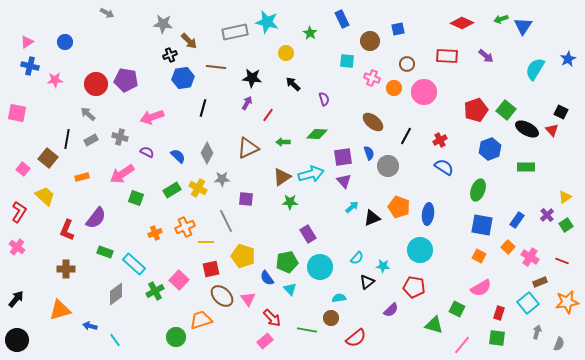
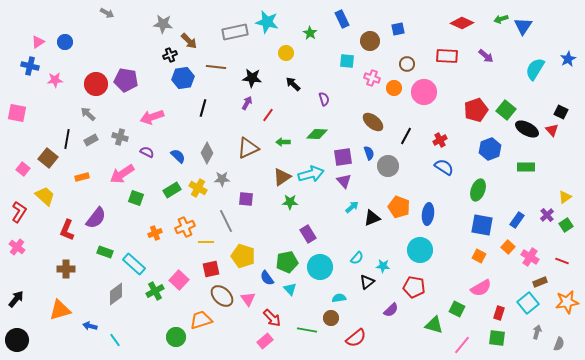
pink triangle at (27, 42): moved 11 px right
